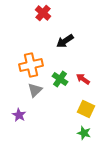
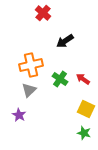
gray triangle: moved 6 px left
